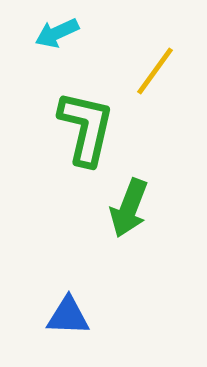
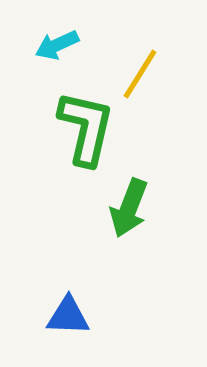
cyan arrow: moved 12 px down
yellow line: moved 15 px left, 3 px down; rotated 4 degrees counterclockwise
